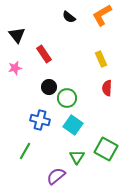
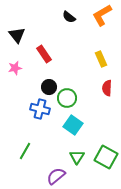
blue cross: moved 11 px up
green square: moved 8 px down
